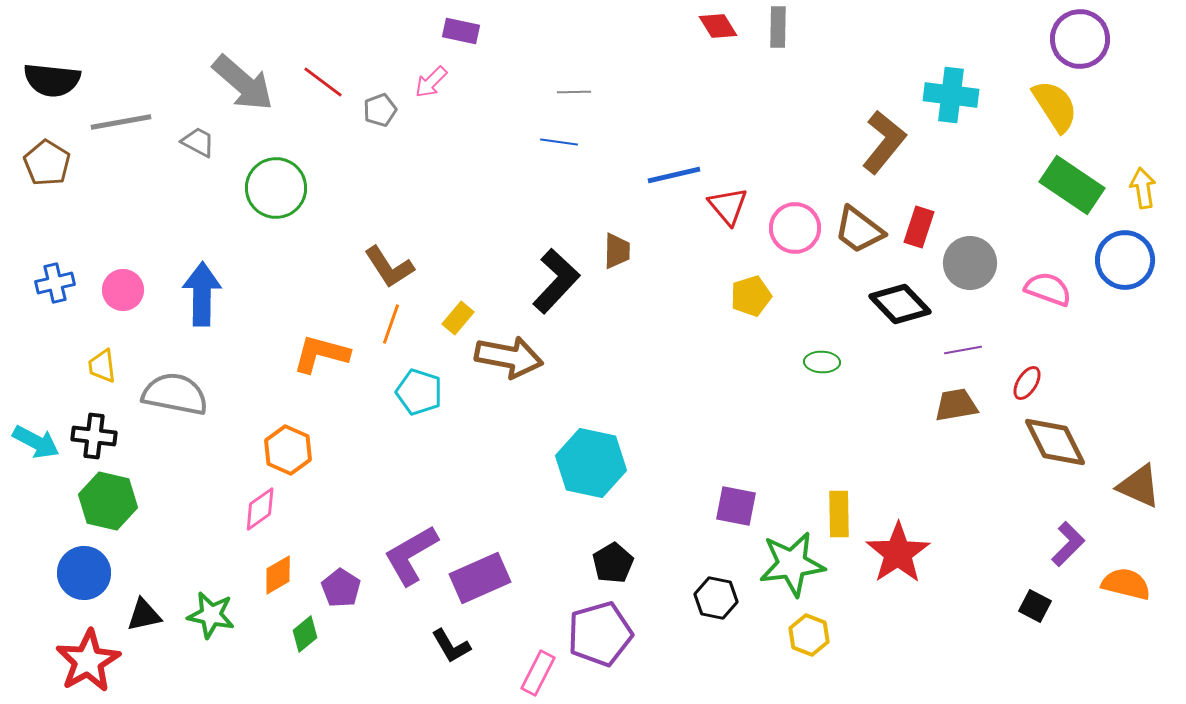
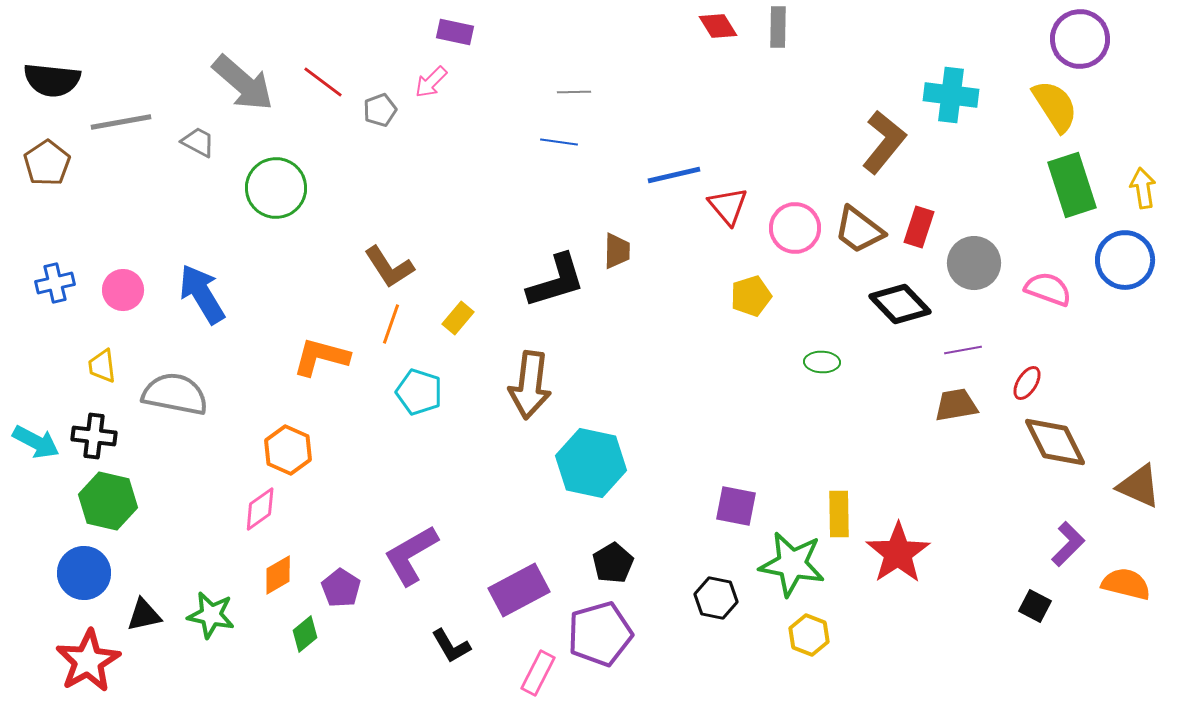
purple rectangle at (461, 31): moved 6 px left, 1 px down
brown pentagon at (47, 163): rotated 6 degrees clockwise
green rectangle at (1072, 185): rotated 38 degrees clockwise
gray circle at (970, 263): moved 4 px right
black L-shape at (556, 281): rotated 30 degrees clockwise
blue arrow at (202, 294): rotated 32 degrees counterclockwise
orange L-shape at (321, 354): moved 3 px down
brown arrow at (509, 357): moved 21 px right, 28 px down; rotated 86 degrees clockwise
green star at (792, 564): rotated 18 degrees clockwise
purple rectangle at (480, 578): moved 39 px right, 12 px down; rotated 4 degrees counterclockwise
